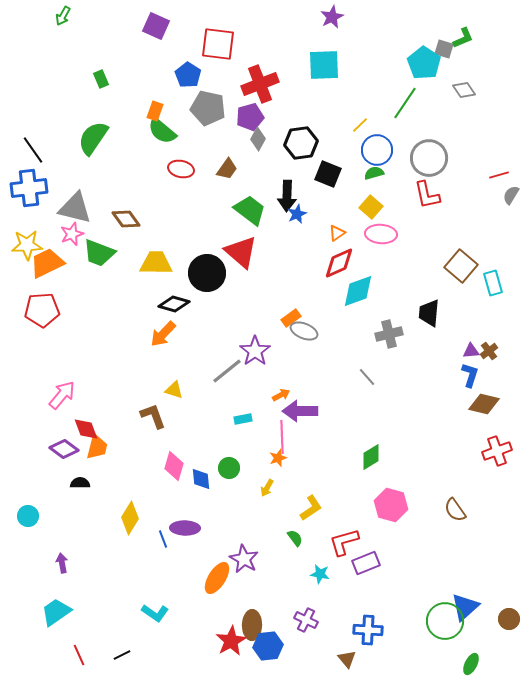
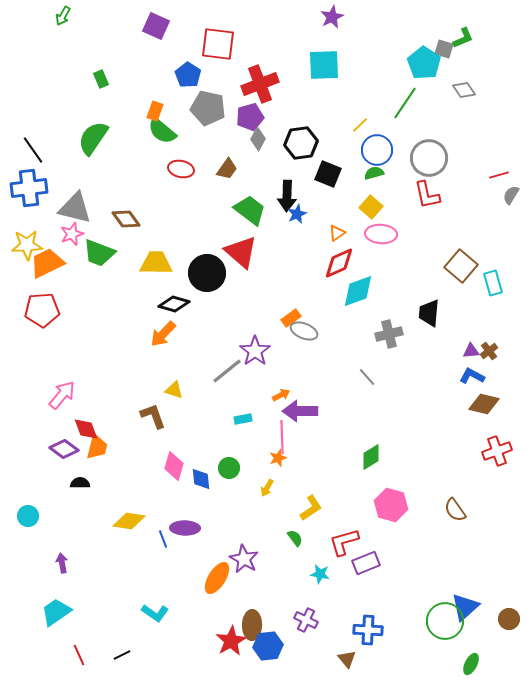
blue L-shape at (470, 375): moved 2 px right, 1 px down; rotated 80 degrees counterclockwise
yellow diamond at (130, 518): moved 1 px left, 3 px down; rotated 68 degrees clockwise
